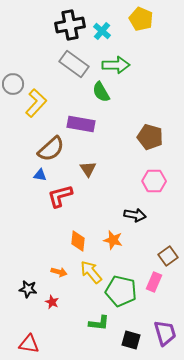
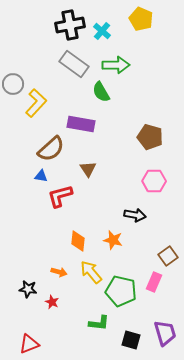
blue triangle: moved 1 px right, 1 px down
red triangle: rotated 30 degrees counterclockwise
